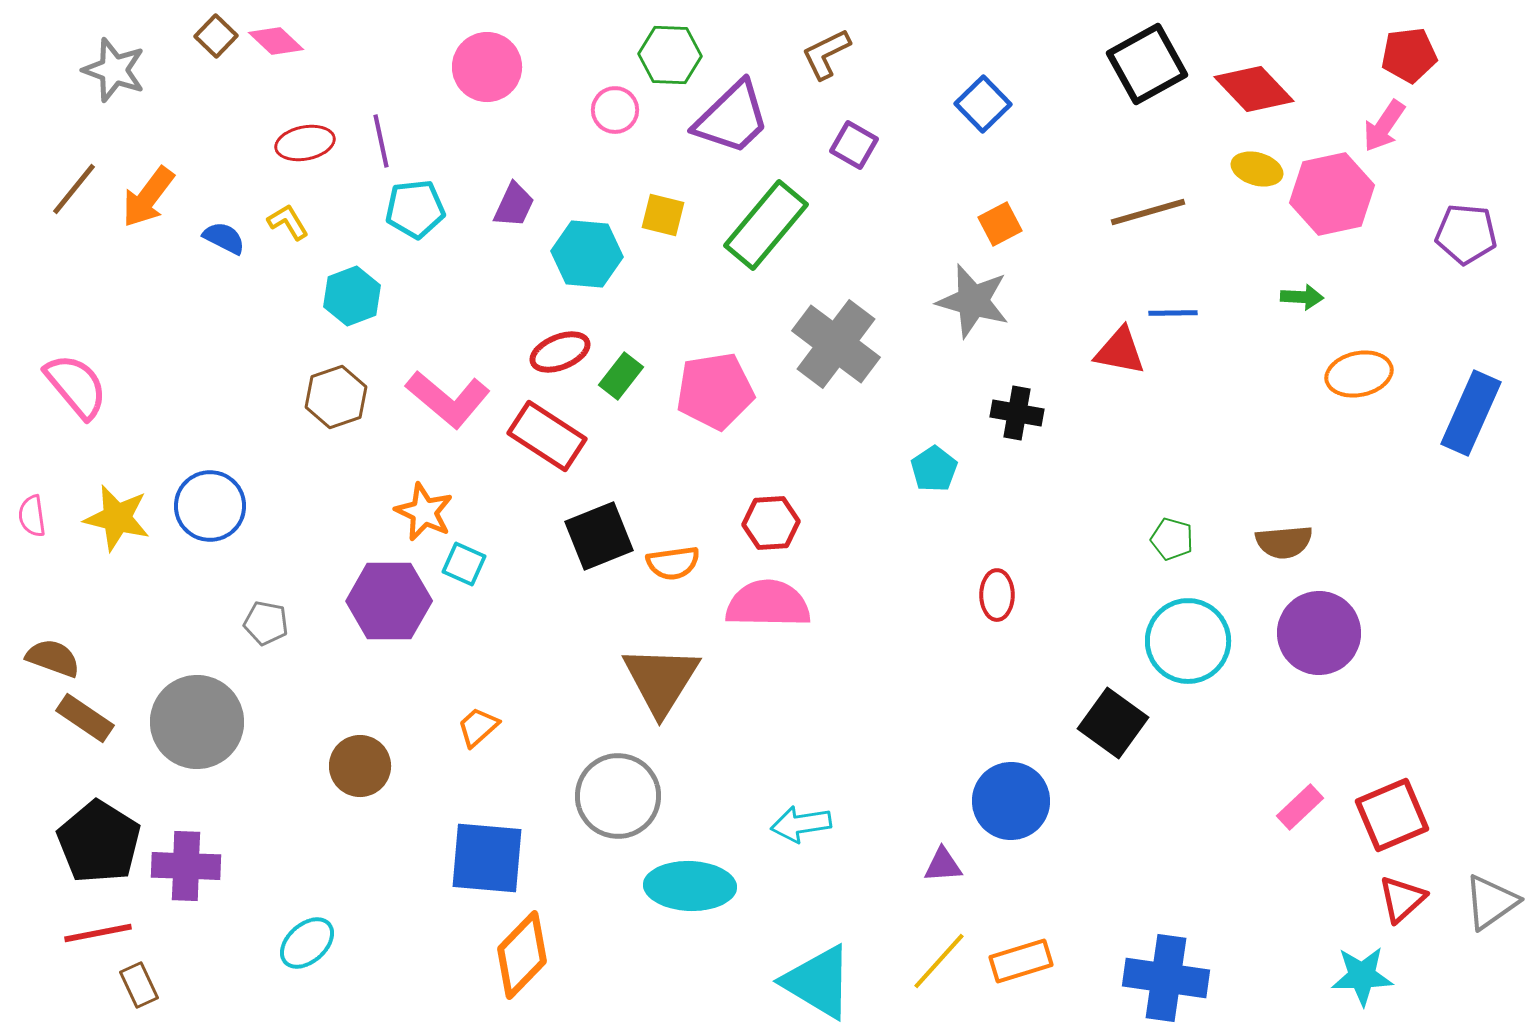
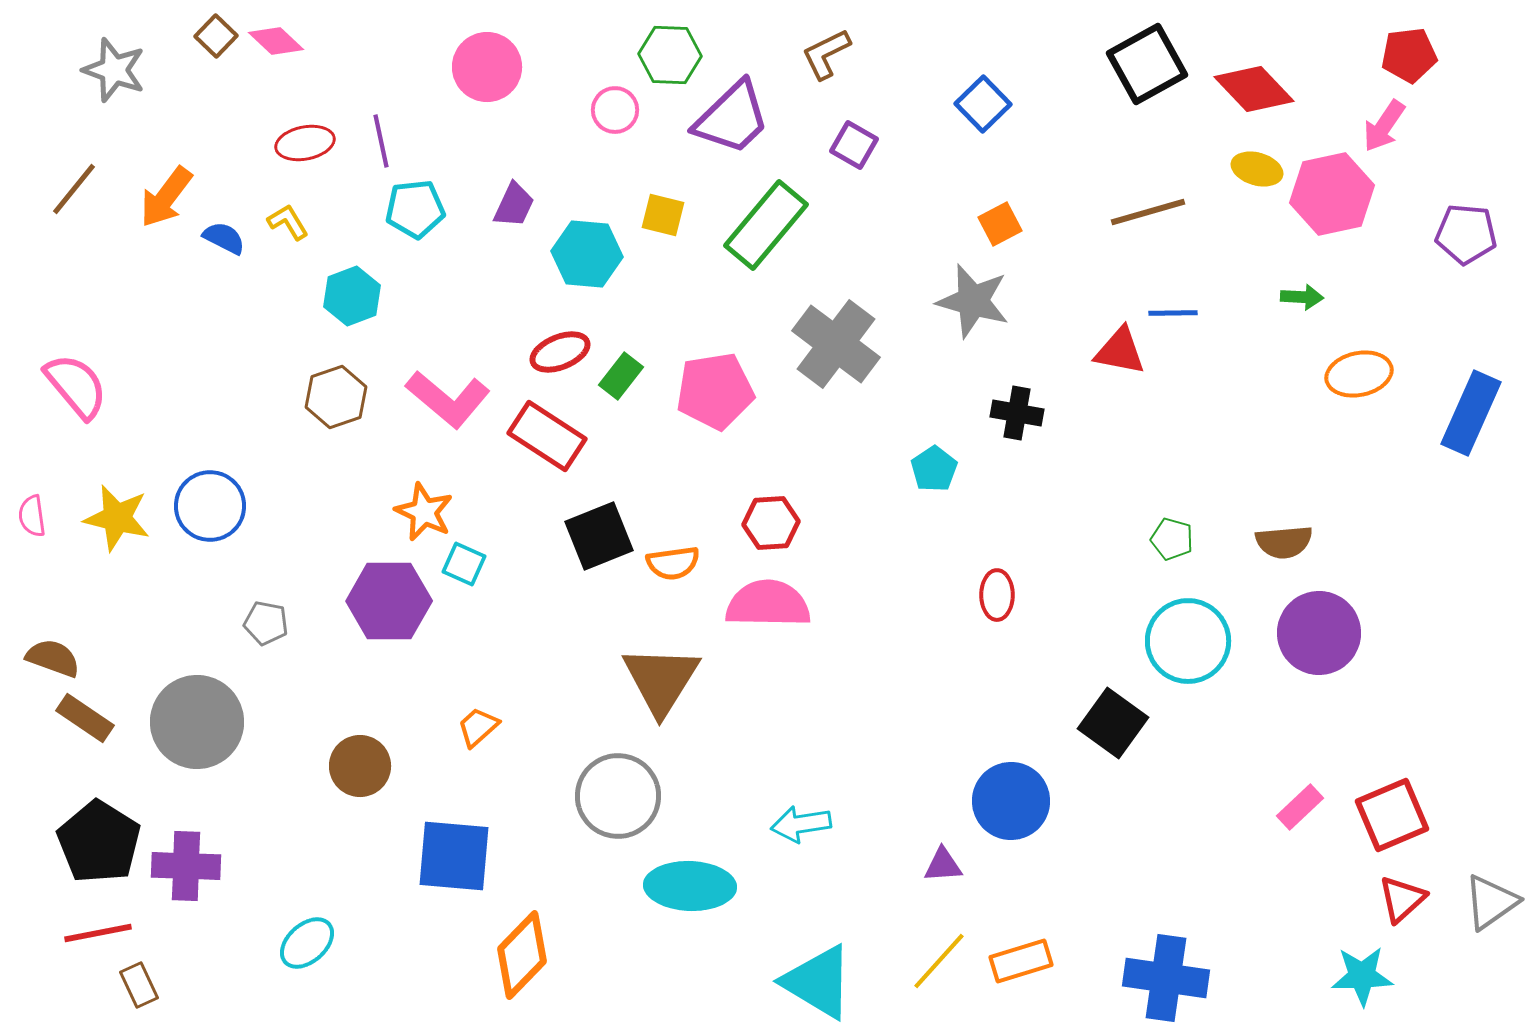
orange arrow at (148, 197): moved 18 px right
blue square at (487, 858): moved 33 px left, 2 px up
